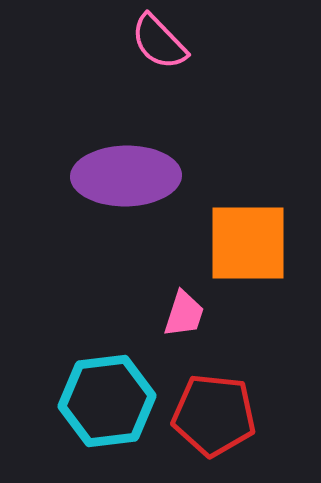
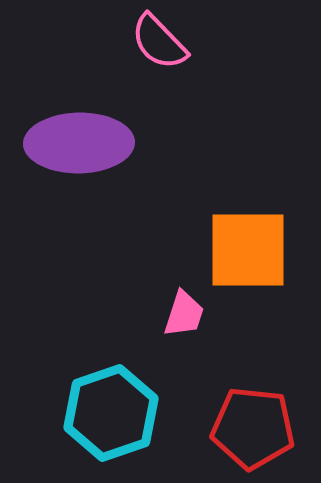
purple ellipse: moved 47 px left, 33 px up
orange square: moved 7 px down
cyan hexagon: moved 4 px right, 12 px down; rotated 12 degrees counterclockwise
red pentagon: moved 39 px right, 13 px down
